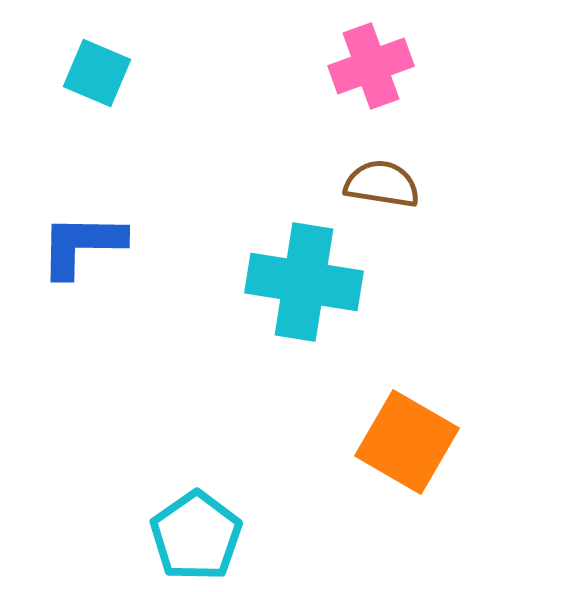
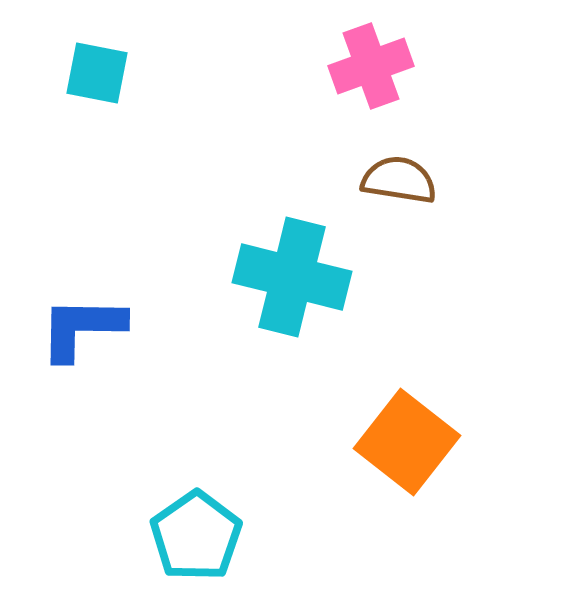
cyan square: rotated 12 degrees counterclockwise
brown semicircle: moved 17 px right, 4 px up
blue L-shape: moved 83 px down
cyan cross: moved 12 px left, 5 px up; rotated 5 degrees clockwise
orange square: rotated 8 degrees clockwise
